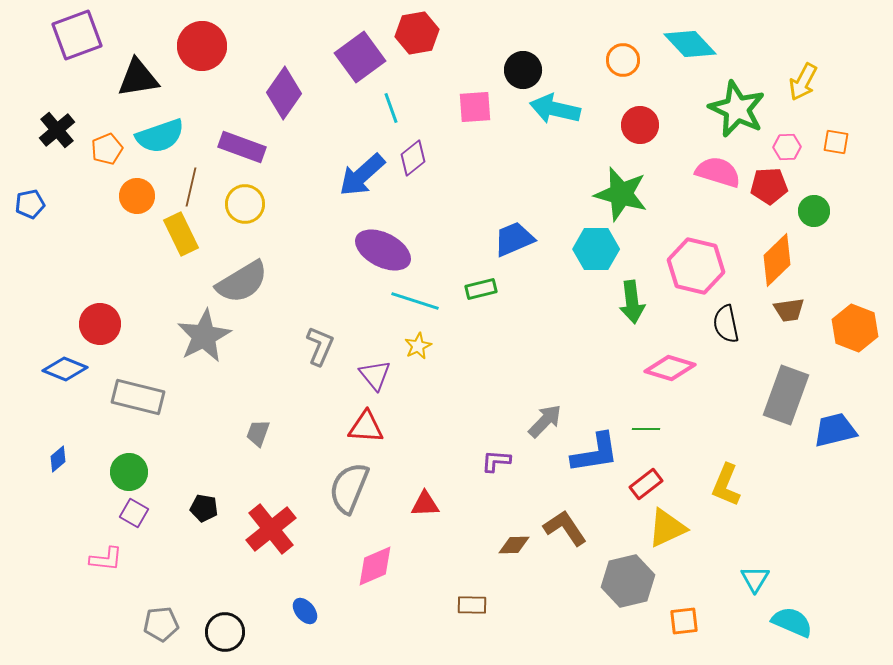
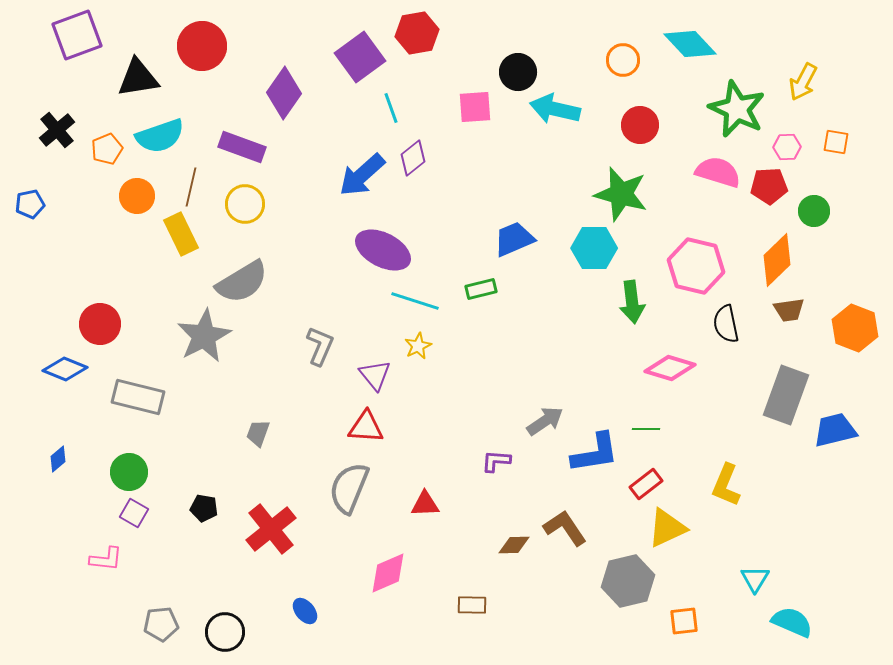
black circle at (523, 70): moved 5 px left, 2 px down
cyan hexagon at (596, 249): moved 2 px left, 1 px up
gray arrow at (545, 421): rotated 12 degrees clockwise
pink diamond at (375, 566): moved 13 px right, 7 px down
